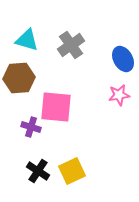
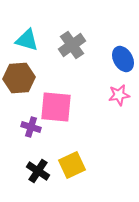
gray cross: moved 1 px right
yellow square: moved 6 px up
